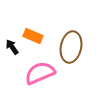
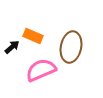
black arrow: rotated 84 degrees clockwise
pink semicircle: moved 1 px right, 3 px up
